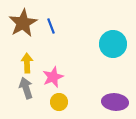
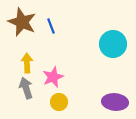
brown star: moved 1 px left, 1 px up; rotated 20 degrees counterclockwise
